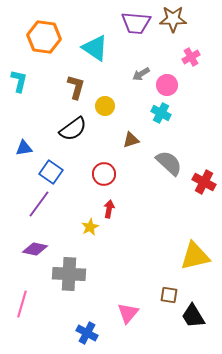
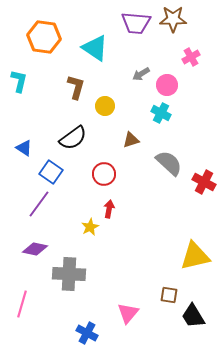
black semicircle: moved 9 px down
blue triangle: rotated 42 degrees clockwise
